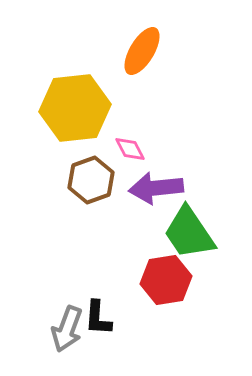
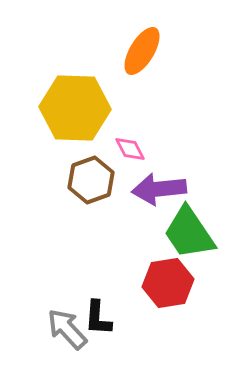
yellow hexagon: rotated 8 degrees clockwise
purple arrow: moved 3 px right, 1 px down
red hexagon: moved 2 px right, 3 px down
gray arrow: rotated 117 degrees clockwise
